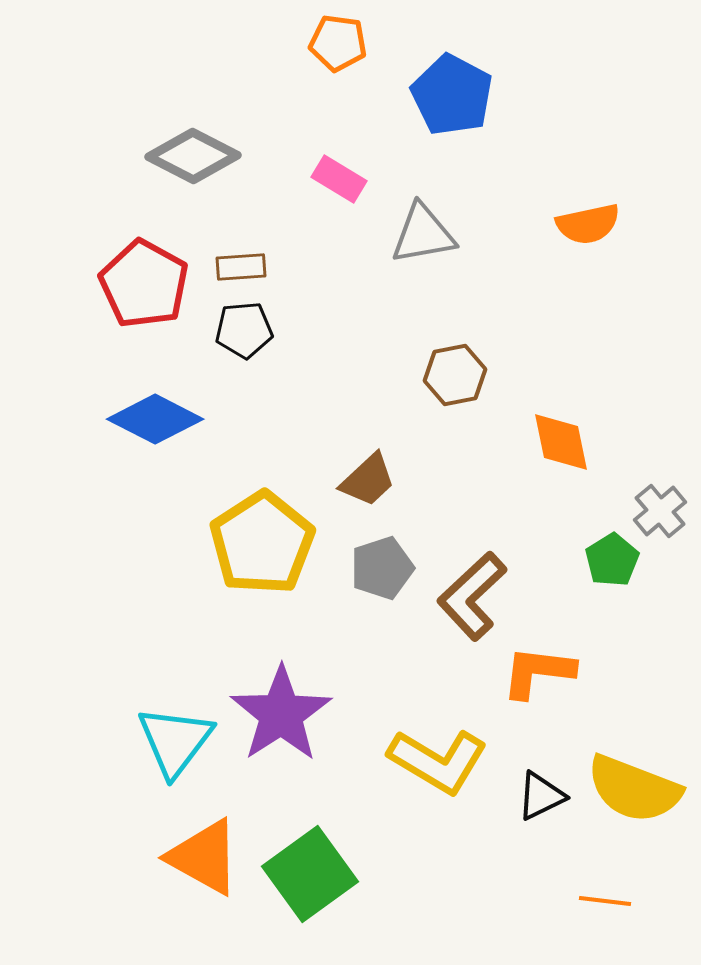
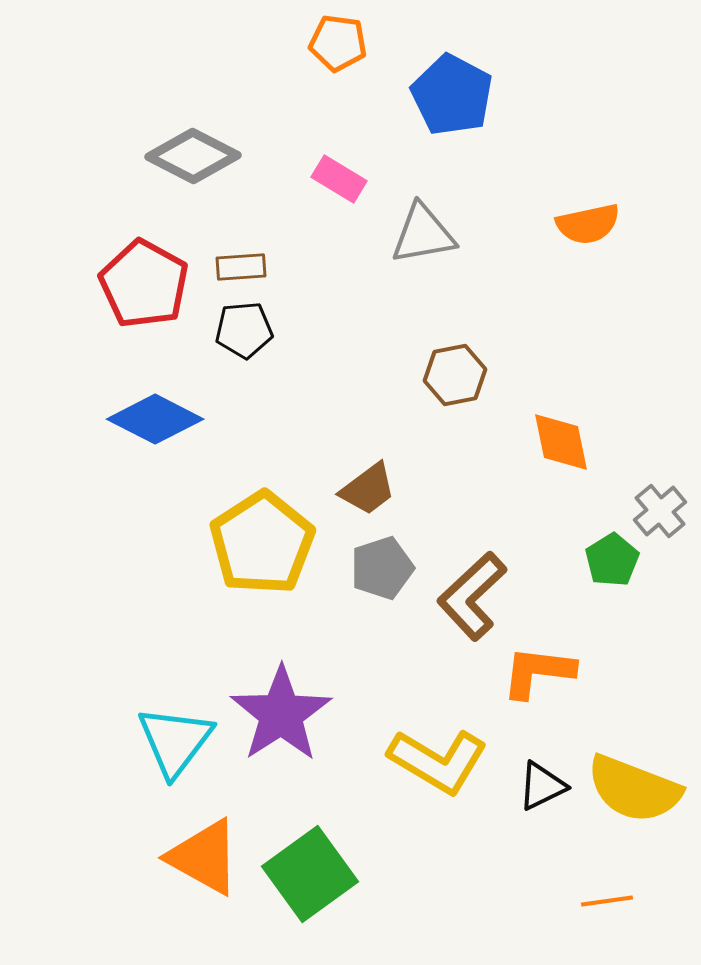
brown trapezoid: moved 9 px down; rotated 6 degrees clockwise
black triangle: moved 1 px right, 10 px up
orange line: moved 2 px right; rotated 15 degrees counterclockwise
